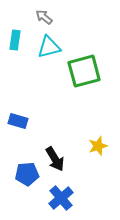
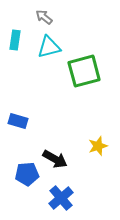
black arrow: rotated 30 degrees counterclockwise
